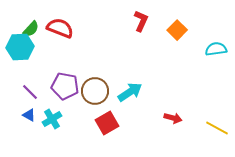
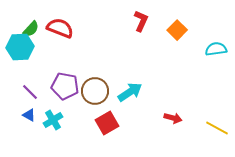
cyan cross: moved 1 px right, 1 px down
